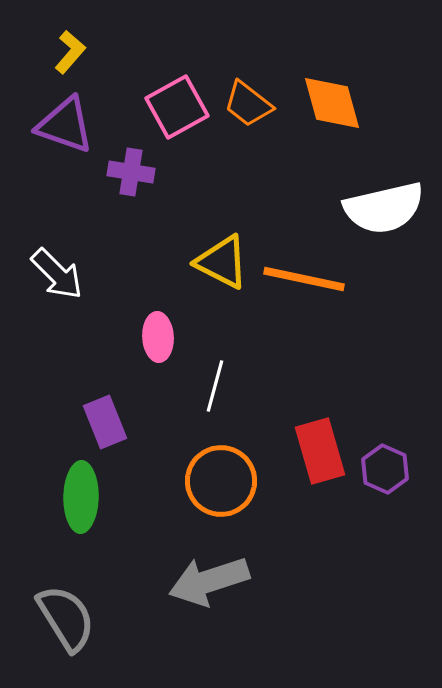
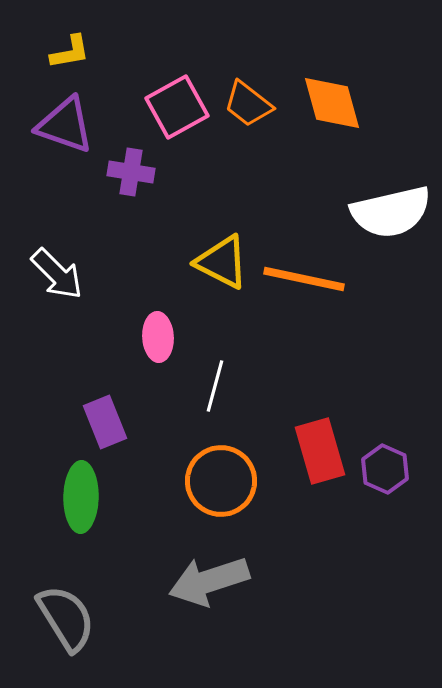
yellow L-shape: rotated 39 degrees clockwise
white semicircle: moved 7 px right, 4 px down
